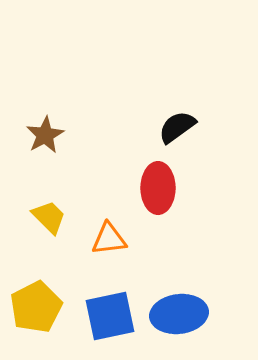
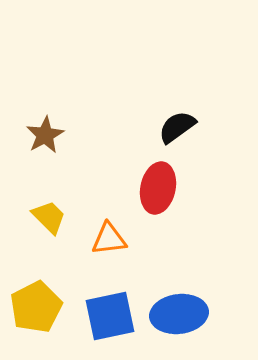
red ellipse: rotated 12 degrees clockwise
